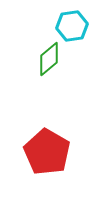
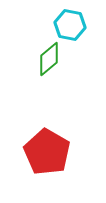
cyan hexagon: moved 2 px left, 1 px up; rotated 20 degrees clockwise
